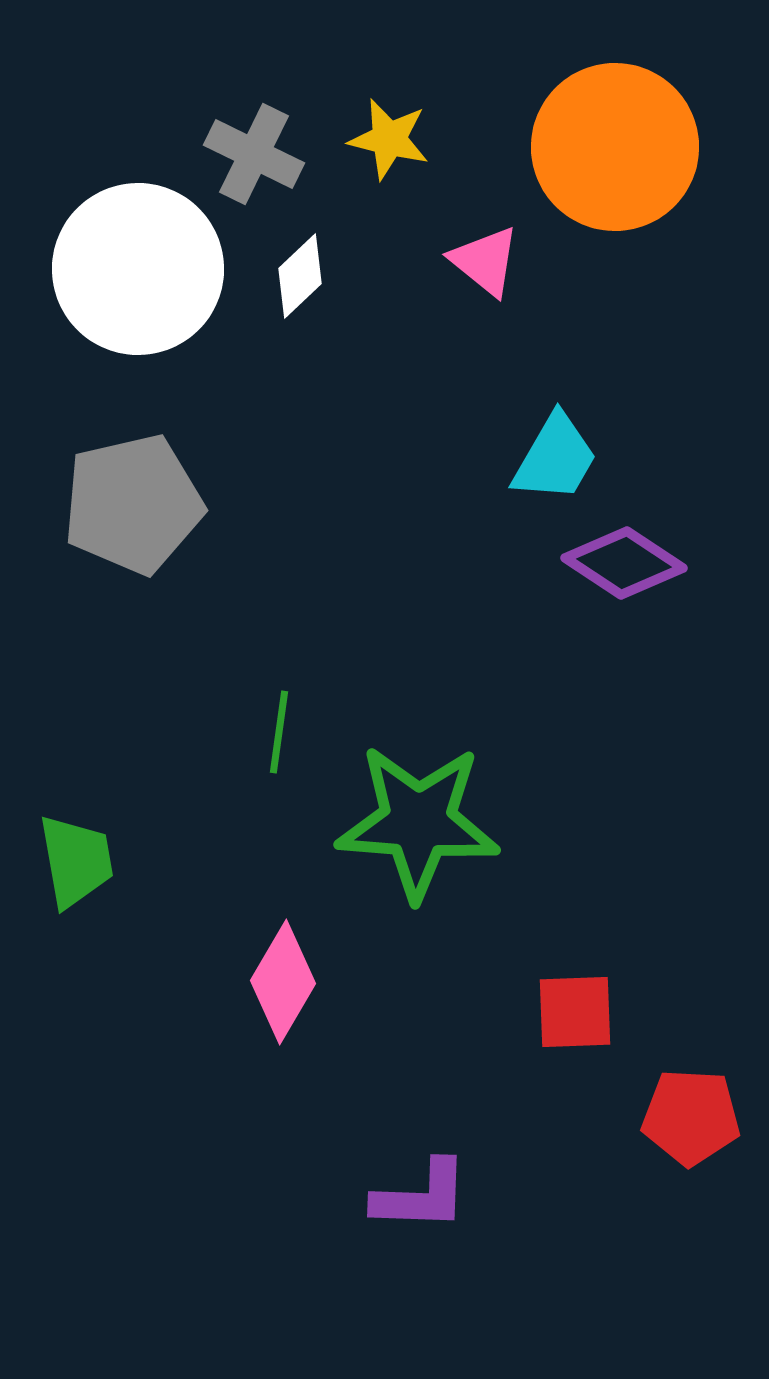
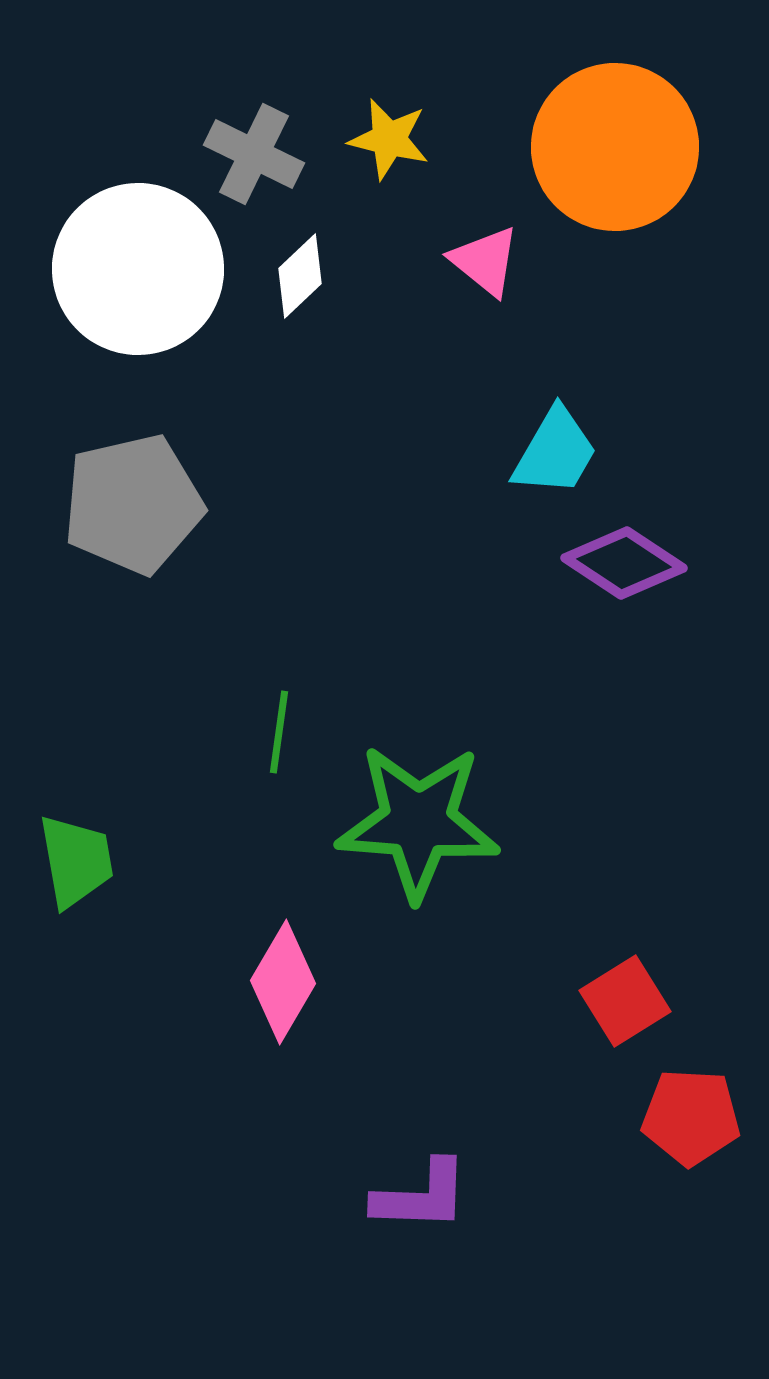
cyan trapezoid: moved 6 px up
red square: moved 50 px right, 11 px up; rotated 30 degrees counterclockwise
